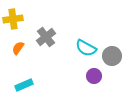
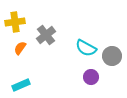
yellow cross: moved 2 px right, 3 px down
gray cross: moved 2 px up
orange semicircle: moved 2 px right
purple circle: moved 3 px left, 1 px down
cyan rectangle: moved 3 px left
